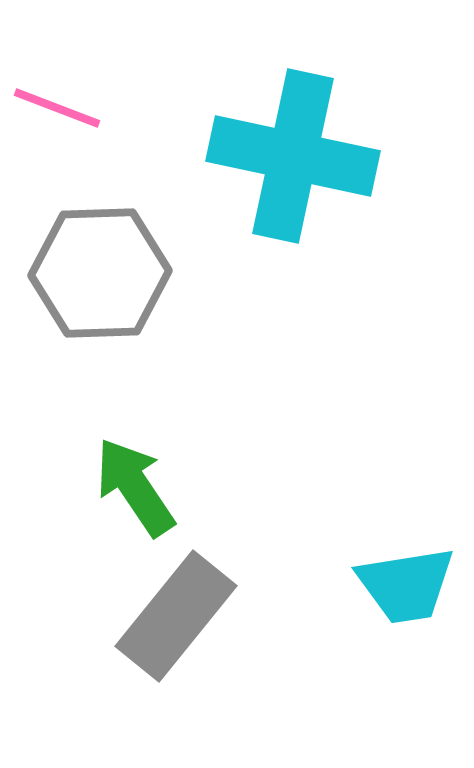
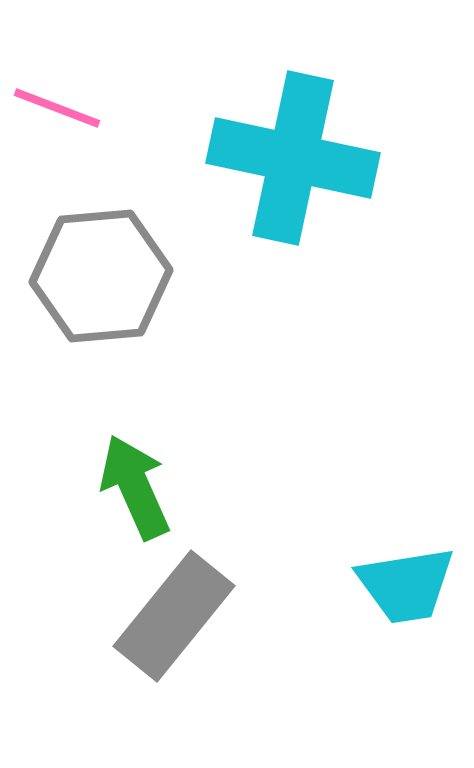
cyan cross: moved 2 px down
gray hexagon: moved 1 px right, 3 px down; rotated 3 degrees counterclockwise
green arrow: rotated 10 degrees clockwise
gray rectangle: moved 2 px left
